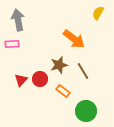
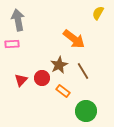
brown star: rotated 12 degrees counterclockwise
red circle: moved 2 px right, 1 px up
